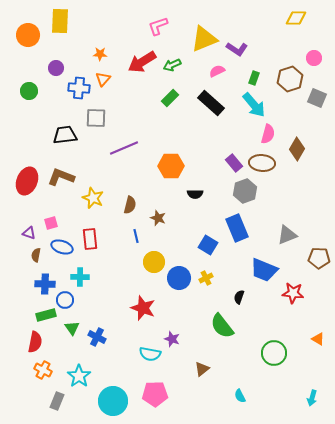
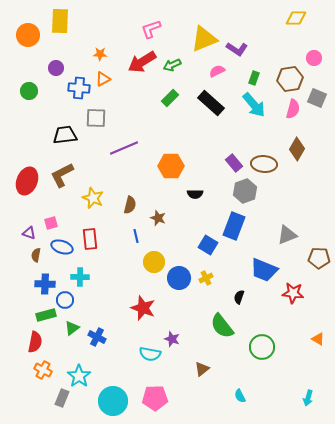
pink L-shape at (158, 26): moved 7 px left, 3 px down
orange triangle at (103, 79): rotated 21 degrees clockwise
brown hexagon at (290, 79): rotated 10 degrees clockwise
pink semicircle at (268, 134): moved 25 px right, 25 px up
brown ellipse at (262, 163): moved 2 px right, 1 px down
brown L-shape at (61, 177): moved 1 px right, 2 px up; rotated 48 degrees counterclockwise
blue rectangle at (237, 228): moved 3 px left, 2 px up; rotated 44 degrees clockwise
green triangle at (72, 328): rotated 28 degrees clockwise
green circle at (274, 353): moved 12 px left, 6 px up
pink pentagon at (155, 394): moved 4 px down
cyan arrow at (312, 398): moved 4 px left
gray rectangle at (57, 401): moved 5 px right, 3 px up
